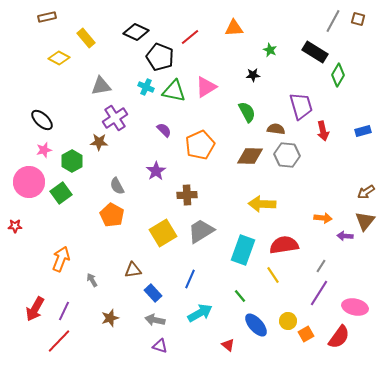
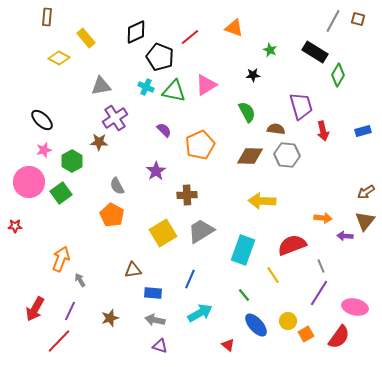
brown rectangle at (47, 17): rotated 72 degrees counterclockwise
orange triangle at (234, 28): rotated 24 degrees clockwise
black diamond at (136, 32): rotated 50 degrees counterclockwise
pink triangle at (206, 87): moved 2 px up
yellow arrow at (262, 204): moved 3 px up
red semicircle at (284, 245): moved 8 px right; rotated 12 degrees counterclockwise
gray line at (321, 266): rotated 56 degrees counterclockwise
gray arrow at (92, 280): moved 12 px left
blue rectangle at (153, 293): rotated 42 degrees counterclockwise
green line at (240, 296): moved 4 px right, 1 px up
purple line at (64, 311): moved 6 px right
